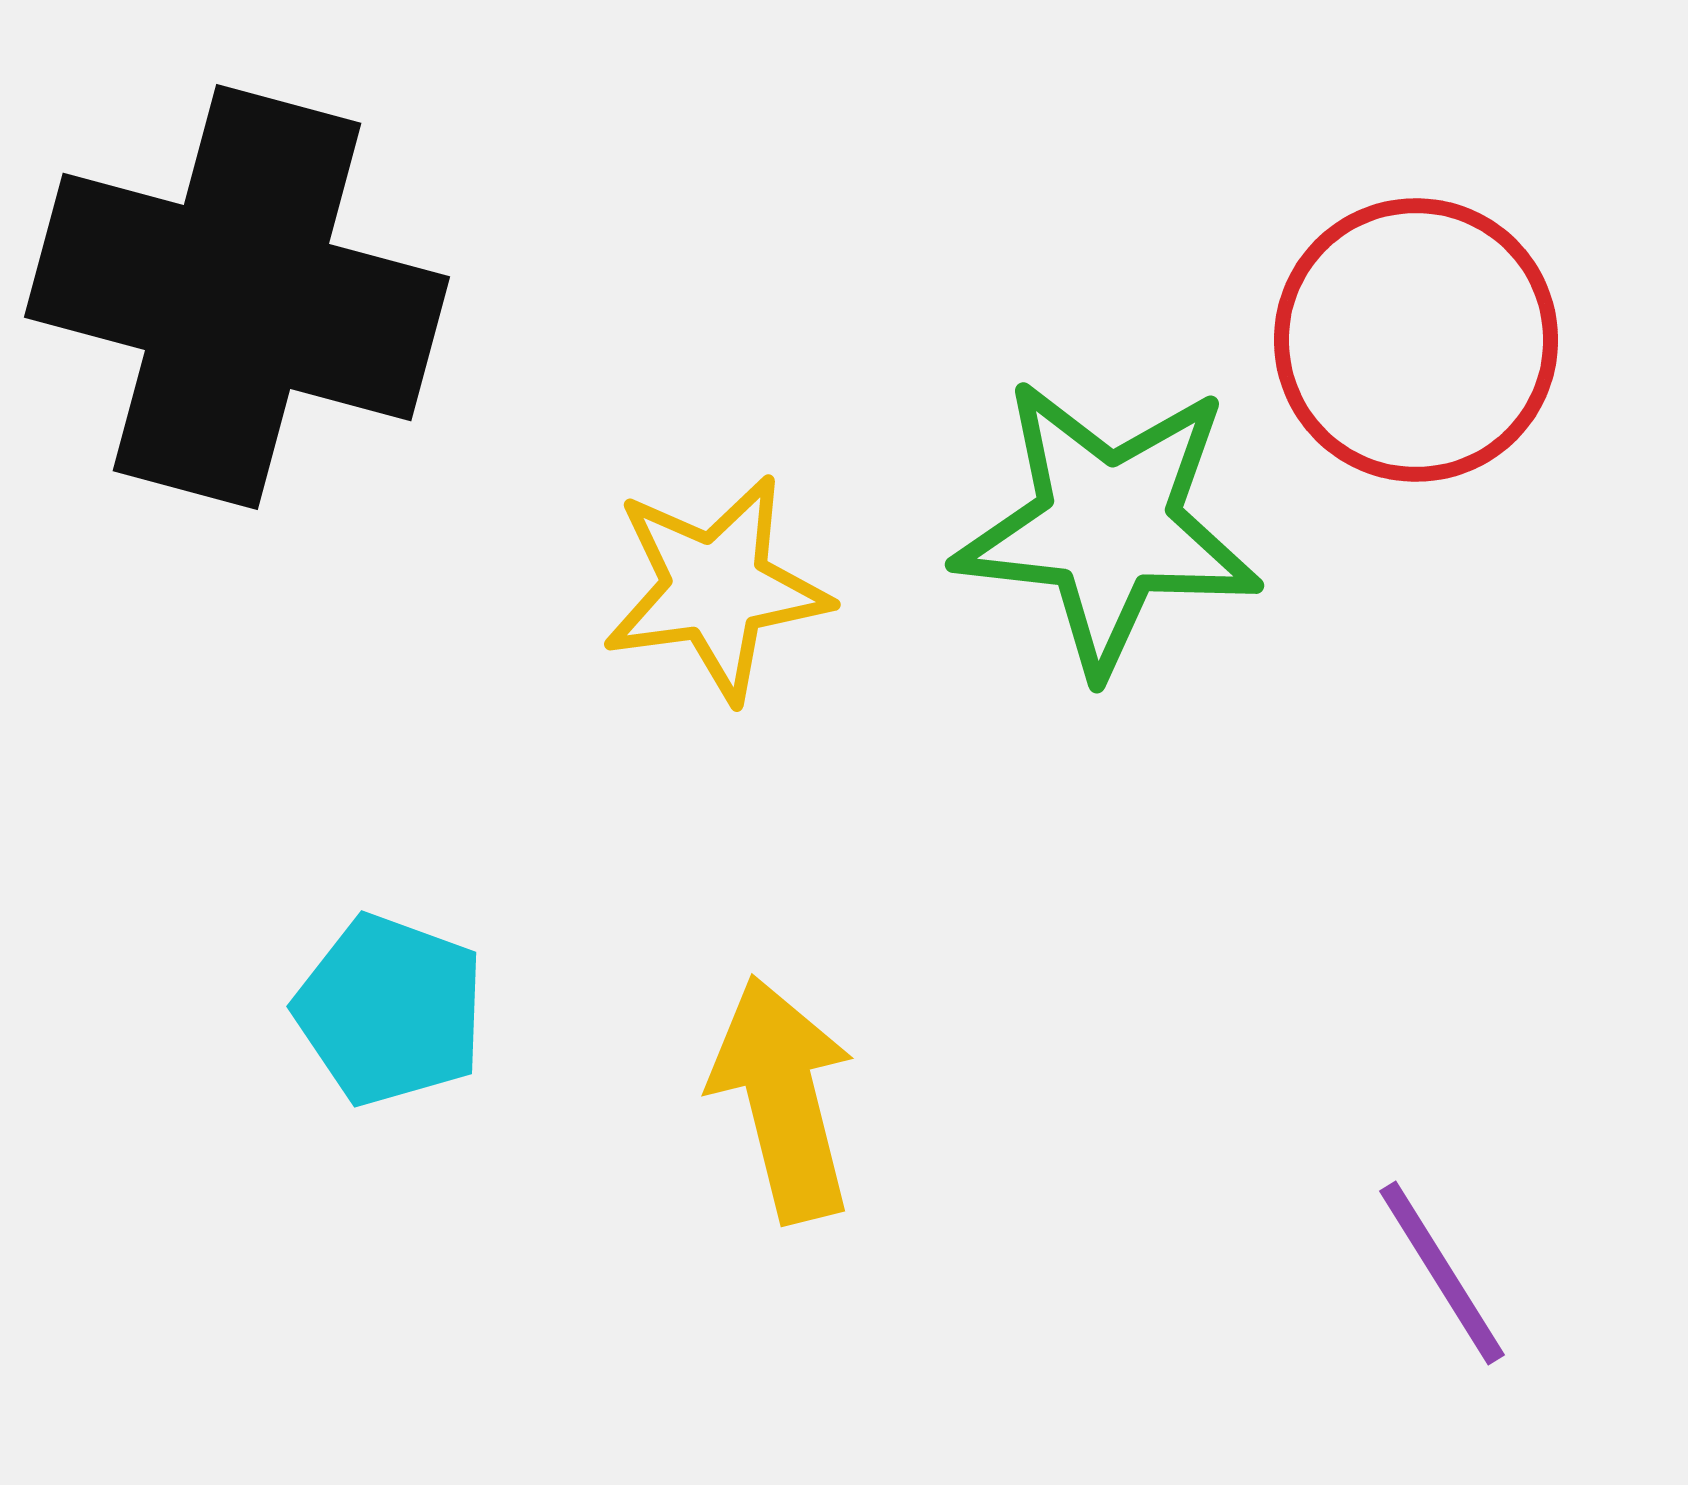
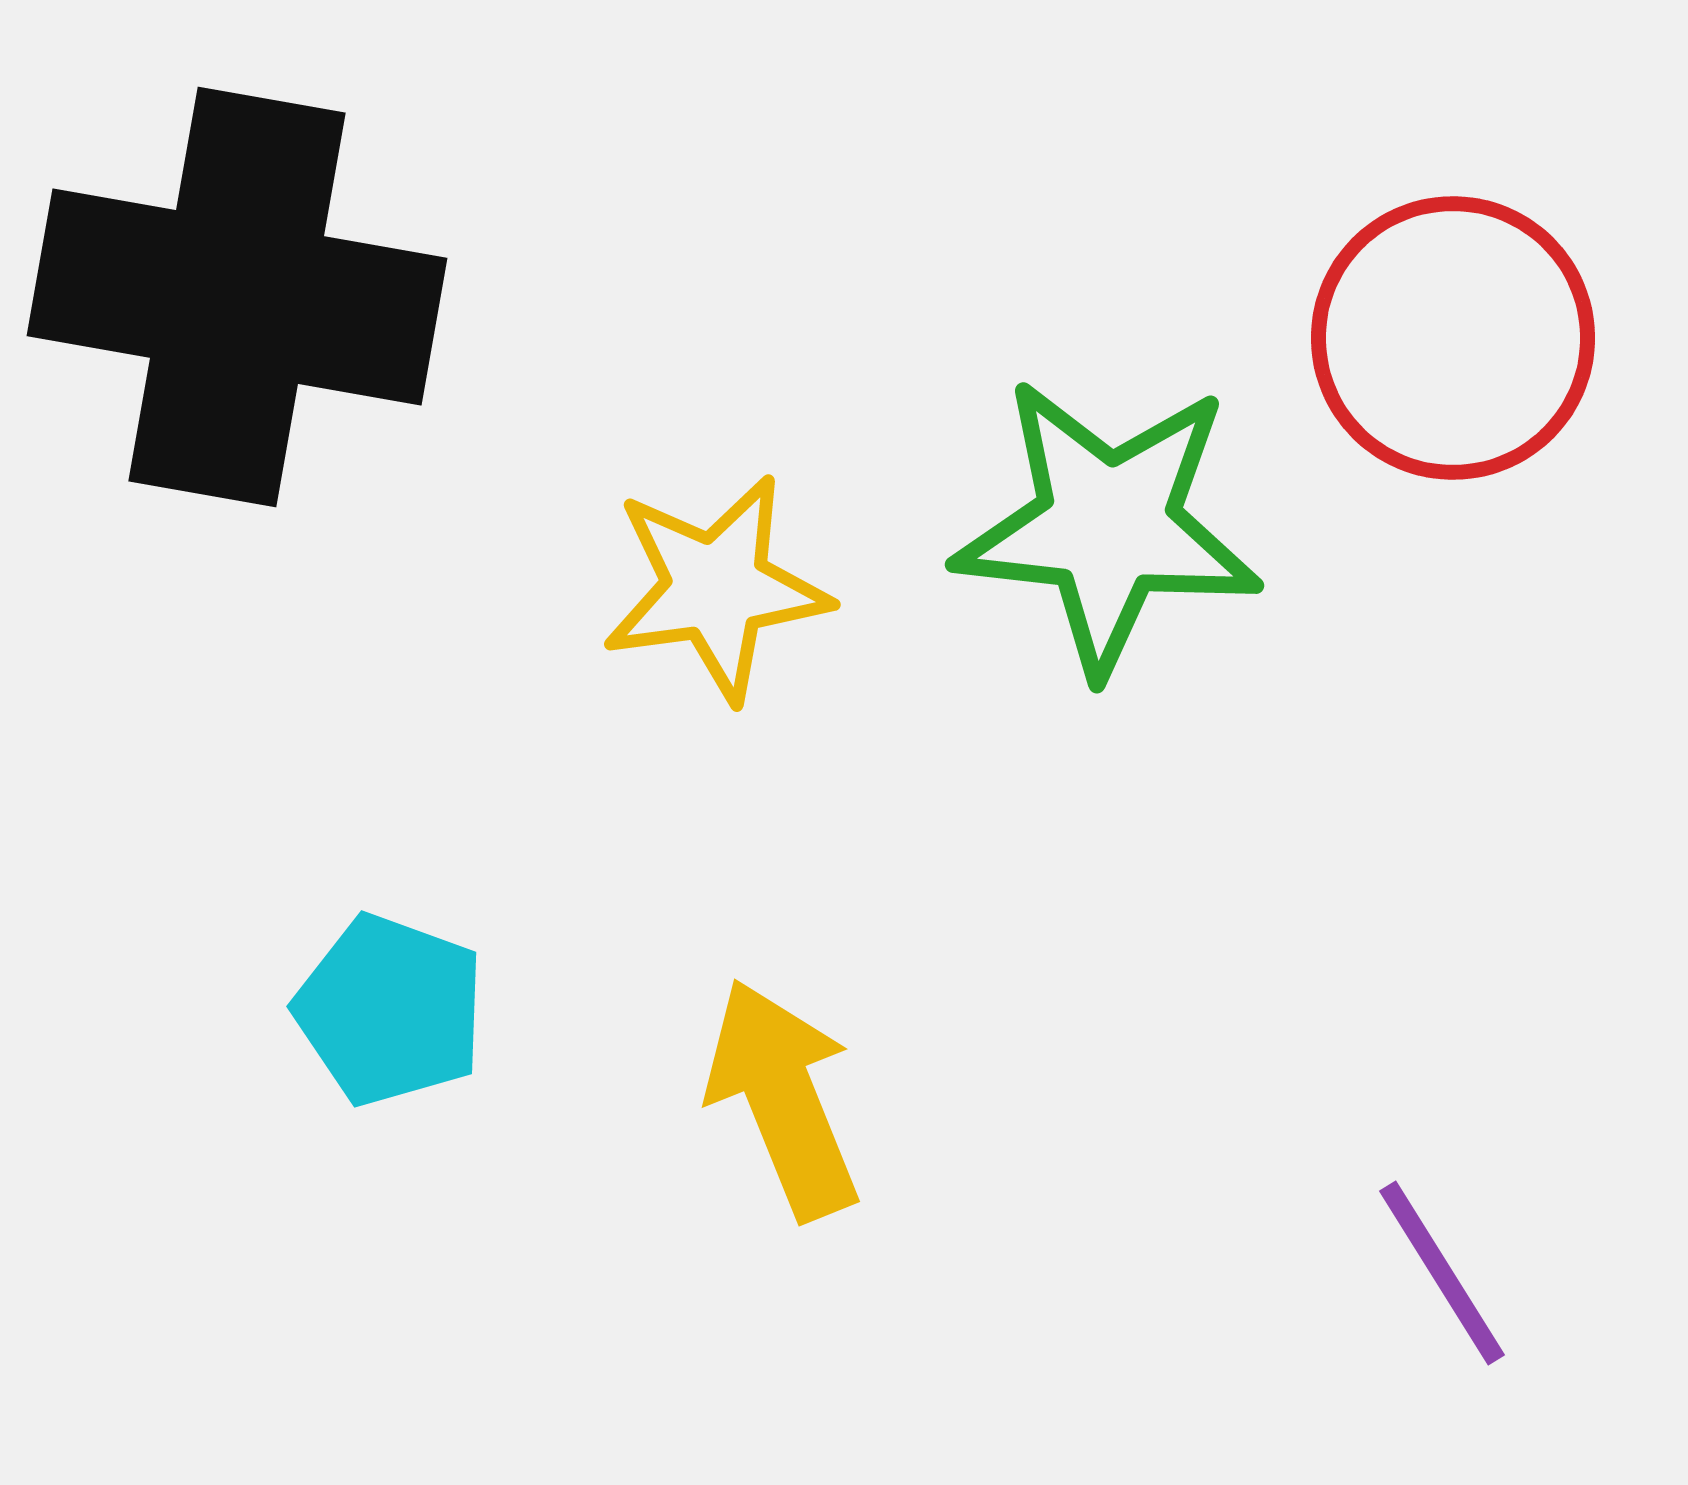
black cross: rotated 5 degrees counterclockwise
red circle: moved 37 px right, 2 px up
yellow arrow: rotated 8 degrees counterclockwise
